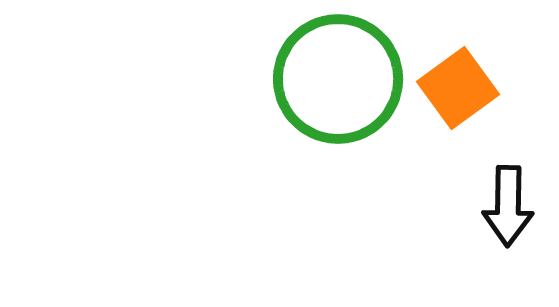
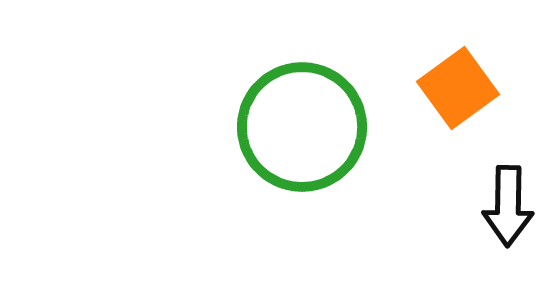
green circle: moved 36 px left, 48 px down
